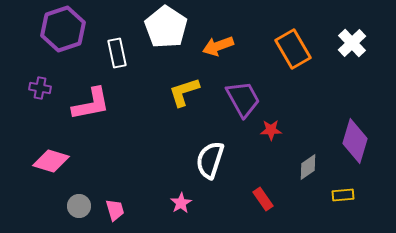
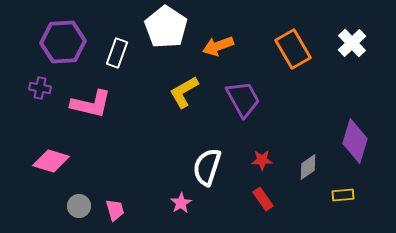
purple hexagon: moved 13 px down; rotated 15 degrees clockwise
white rectangle: rotated 32 degrees clockwise
yellow L-shape: rotated 12 degrees counterclockwise
pink L-shape: rotated 24 degrees clockwise
red star: moved 9 px left, 30 px down
white semicircle: moved 3 px left, 7 px down
